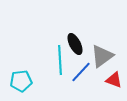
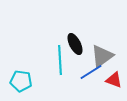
blue line: moved 10 px right; rotated 15 degrees clockwise
cyan pentagon: rotated 15 degrees clockwise
